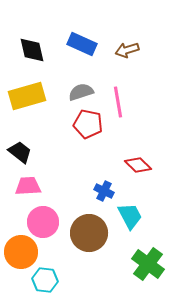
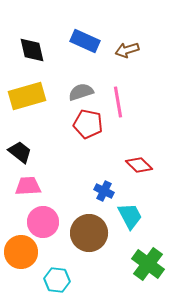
blue rectangle: moved 3 px right, 3 px up
red diamond: moved 1 px right
cyan hexagon: moved 12 px right
